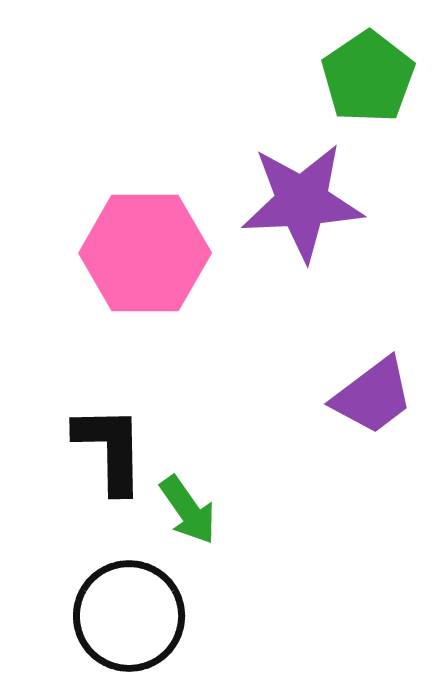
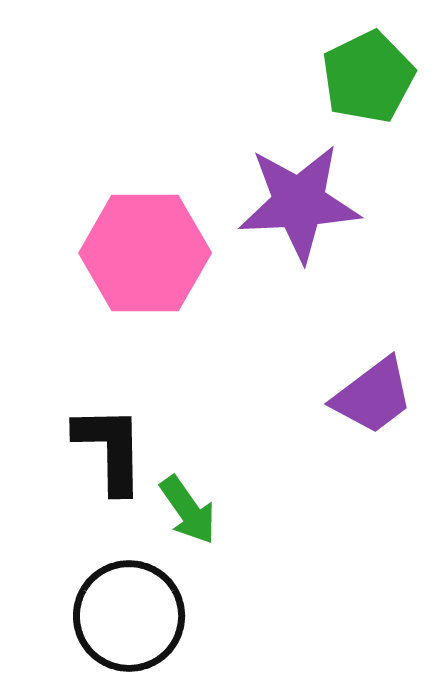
green pentagon: rotated 8 degrees clockwise
purple star: moved 3 px left, 1 px down
